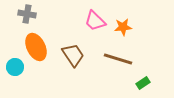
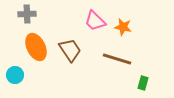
gray cross: rotated 12 degrees counterclockwise
orange star: rotated 18 degrees clockwise
brown trapezoid: moved 3 px left, 5 px up
brown line: moved 1 px left
cyan circle: moved 8 px down
green rectangle: rotated 40 degrees counterclockwise
